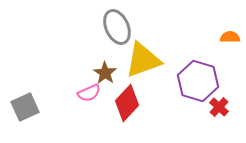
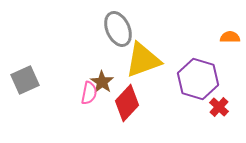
gray ellipse: moved 1 px right, 2 px down
brown star: moved 3 px left, 9 px down
purple hexagon: moved 2 px up
pink semicircle: rotated 55 degrees counterclockwise
gray square: moved 27 px up
